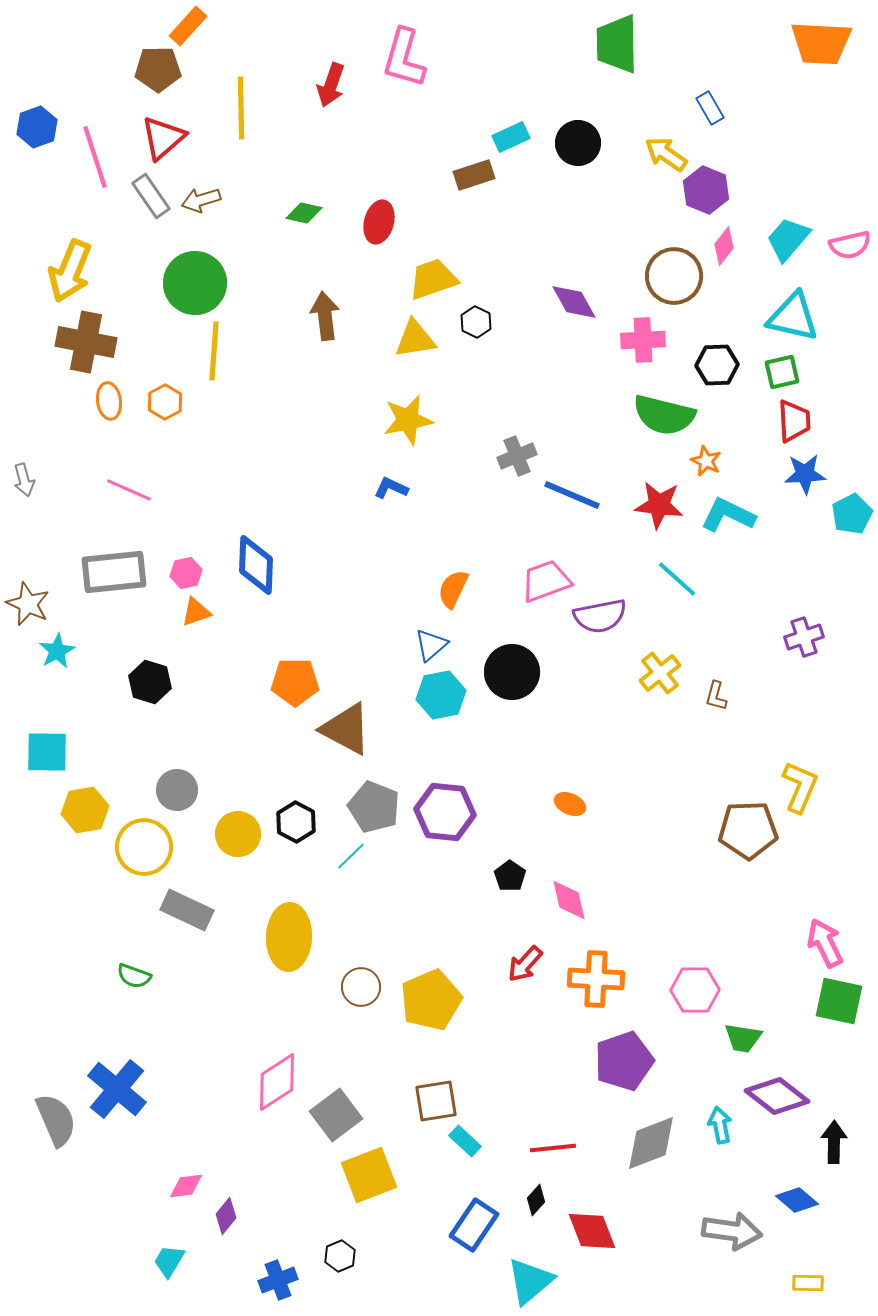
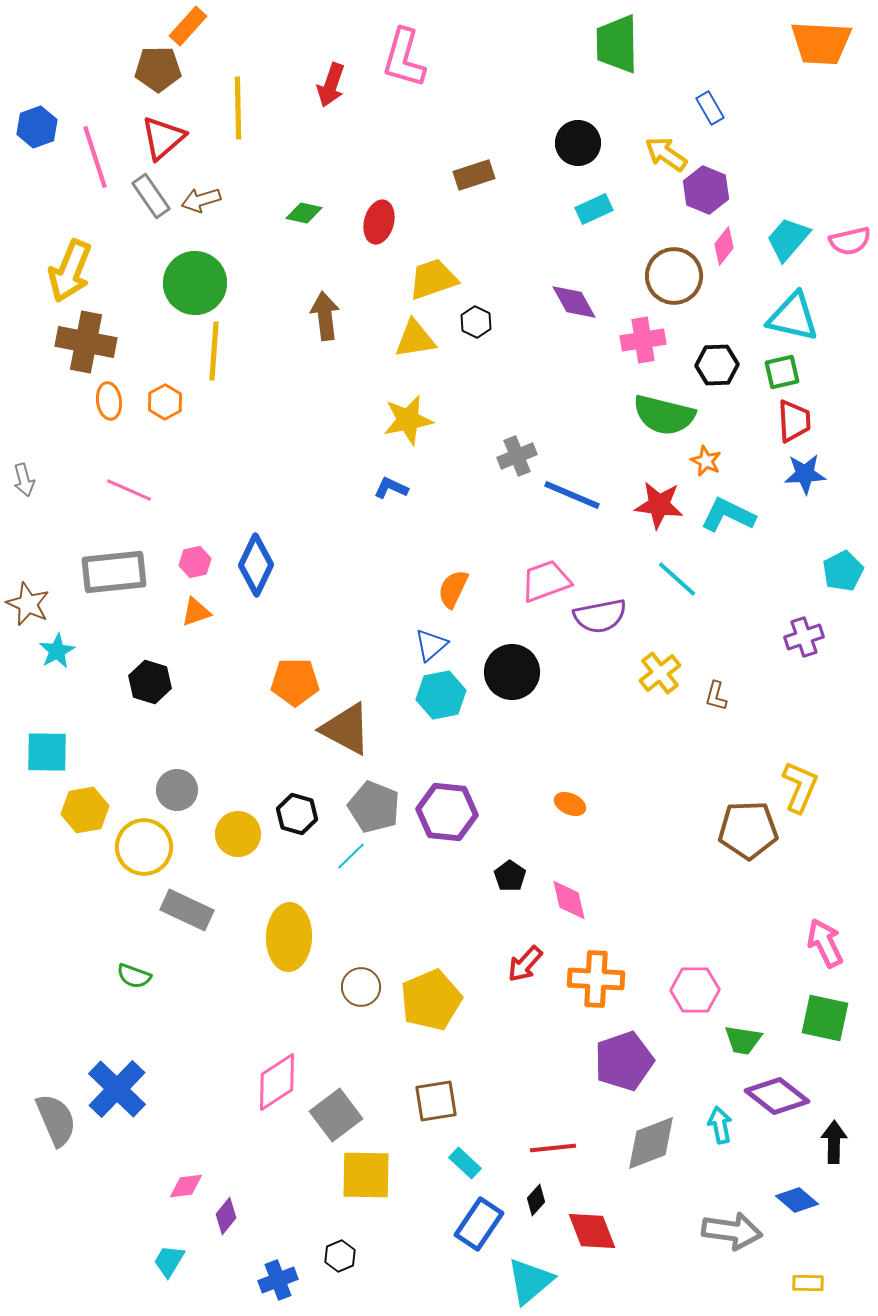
yellow line at (241, 108): moved 3 px left
cyan rectangle at (511, 137): moved 83 px right, 72 px down
pink semicircle at (850, 245): moved 4 px up
pink cross at (643, 340): rotated 6 degrees counterclockwise
cyan pentagon at (852, 514): moved 9 px left, 57 px down
blue diamond at (256, 565): rotated 24 degrees clockwise
pink hexagon at (186, 573): moved 9 px right, 11 px up
purple hexagon at (445, 812): moved 2 px right
black hexagon at (296, 822): moved 1 px right, 8 px up; rotated 12 degrees counterclockwise
green square at (839, 1001): moved 14 px left, 17 px down
green trapezoid at (743, 1038): moved 2 px down
blue cross at (117, 1089): rotated 4 degrees clockwise
cyan rectangle at (465, 1141): moved 22 px down
yellow square at (369, 1175): moved 3 px left; rotated 22 degrees clockwise
blue rectangle at (474, 1225): moved 5 px right, 1 px up
